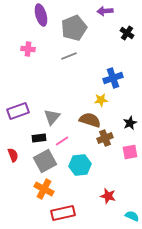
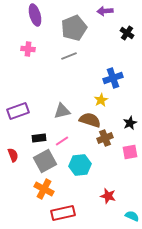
purple ellipse: moved 6 px left
yellow star: rotated 24 degrees counterclockwise
gray triangle: moved 10 px right, 6 px up; rotated 36 degrees clockwise
